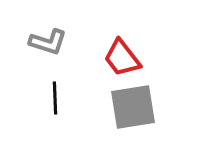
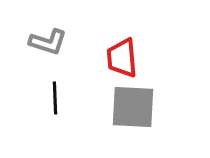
red trapezoid: rotated 33 degrees clockwise
gray square: rotated 12 degrees clockwise
